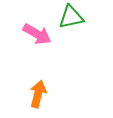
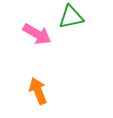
orange arrow: moved 3 px up; rotated 36 degrees counterclockwise
